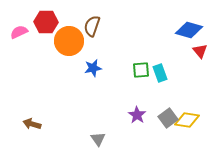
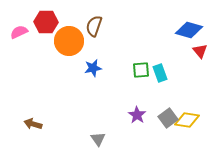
brown semicircle: moved 2 px right
brown arrow: moved 1 px right
